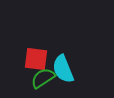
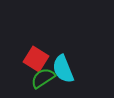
red square: rotated 25 degrees clockwise
